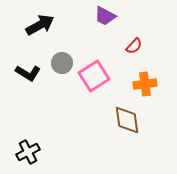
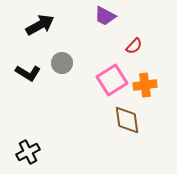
pink square: moved 18 px right, 4 px down
orange cross: moved 1 px down
